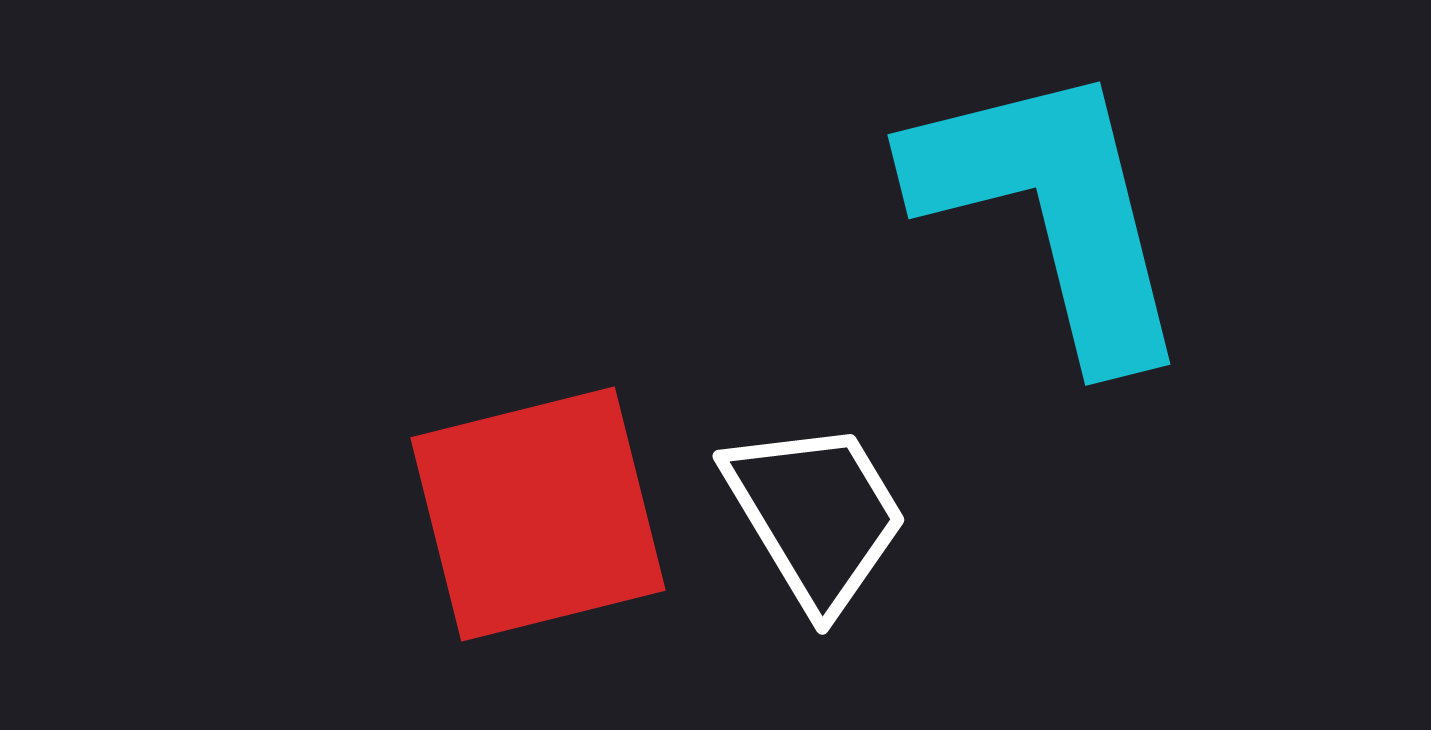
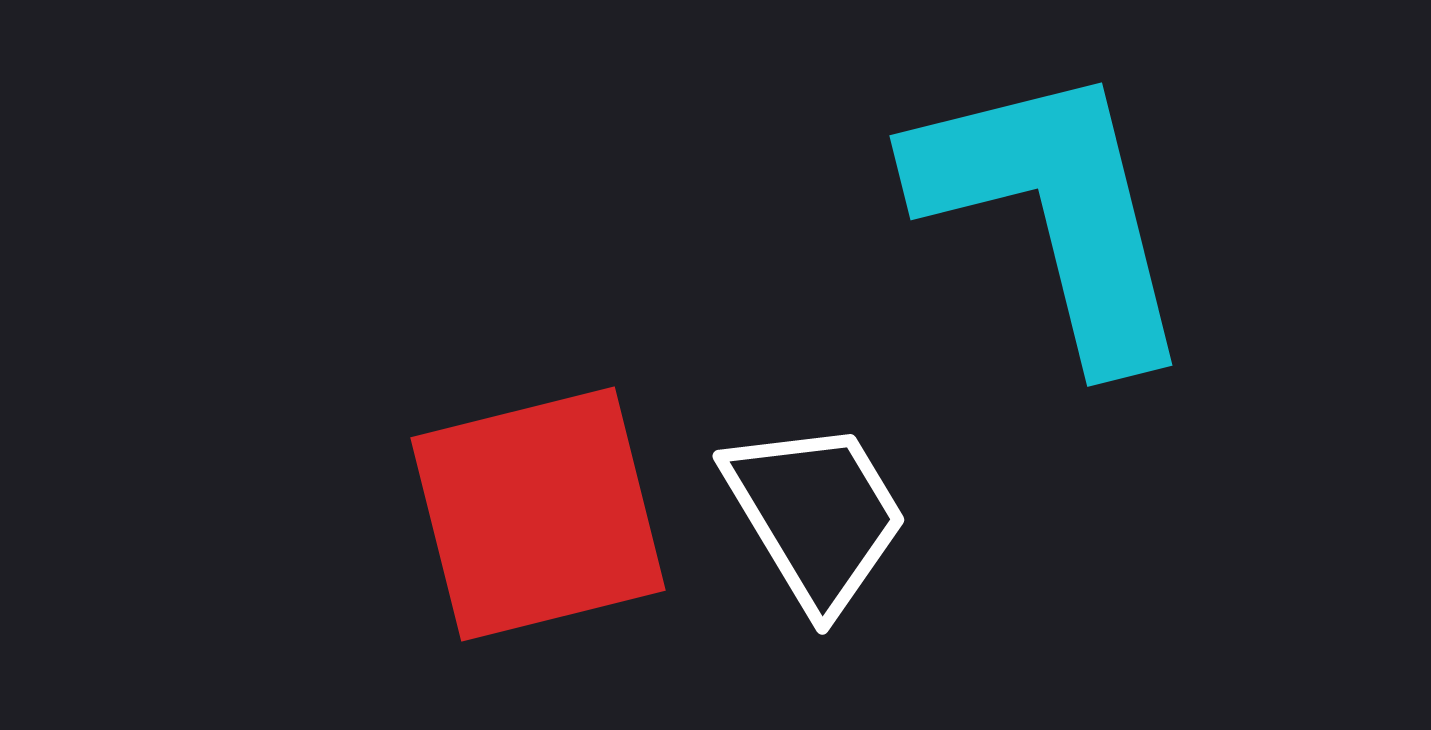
cyan L-shape: moved 2 px right, 1 px down
